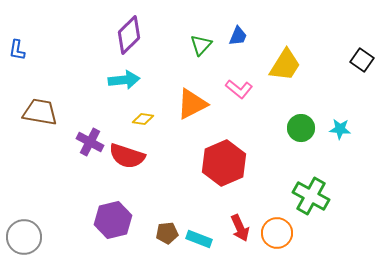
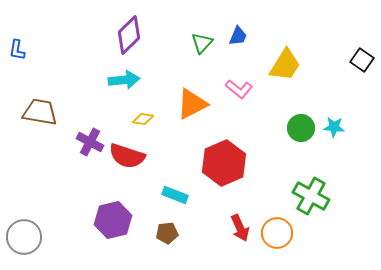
green triangle: moved 1 px right, 2 px up
cyan star: moved 6 px left, 2 px up
cyan rectangle: moved 24 px left, 44 px up
